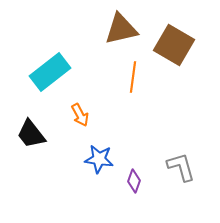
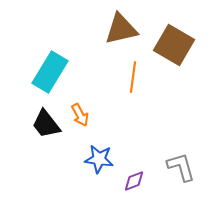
cyan rectangle: rotated 21 degrees counterclockwise
black trapezoid: moved 15 px right, 10 px up
purple diamond: rotated 50 degrees clockwise
